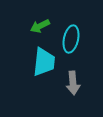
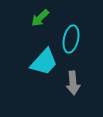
green arrow: moved 8 px up; rotated 18 degrees counterclockwise
cyan trapezoid: rotated 36 degrees clockwise
